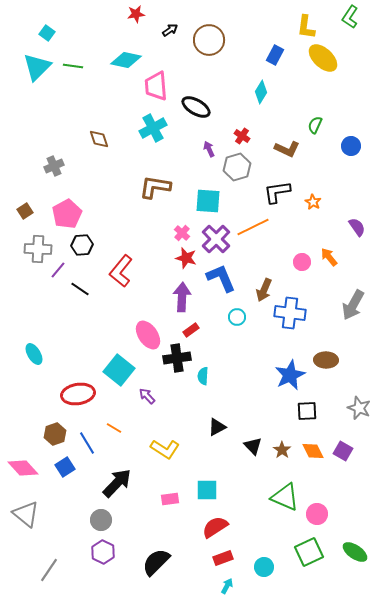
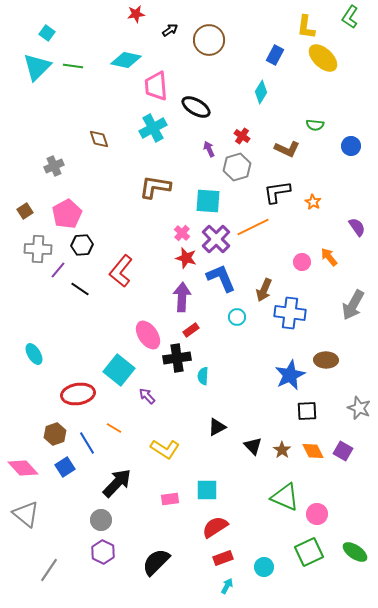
green semicircle at (315, 125): rotated 108 degrees counterclockwise
